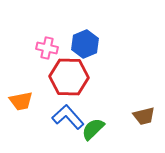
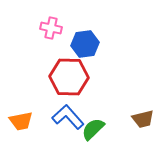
blue hexagon: rotated 16 degrees clockwise
pink cross: moved 4 px right, 20 px up
orange trapezoid: moved 20 px down
brown trapezoid: moved 1 px left, 3 px down
